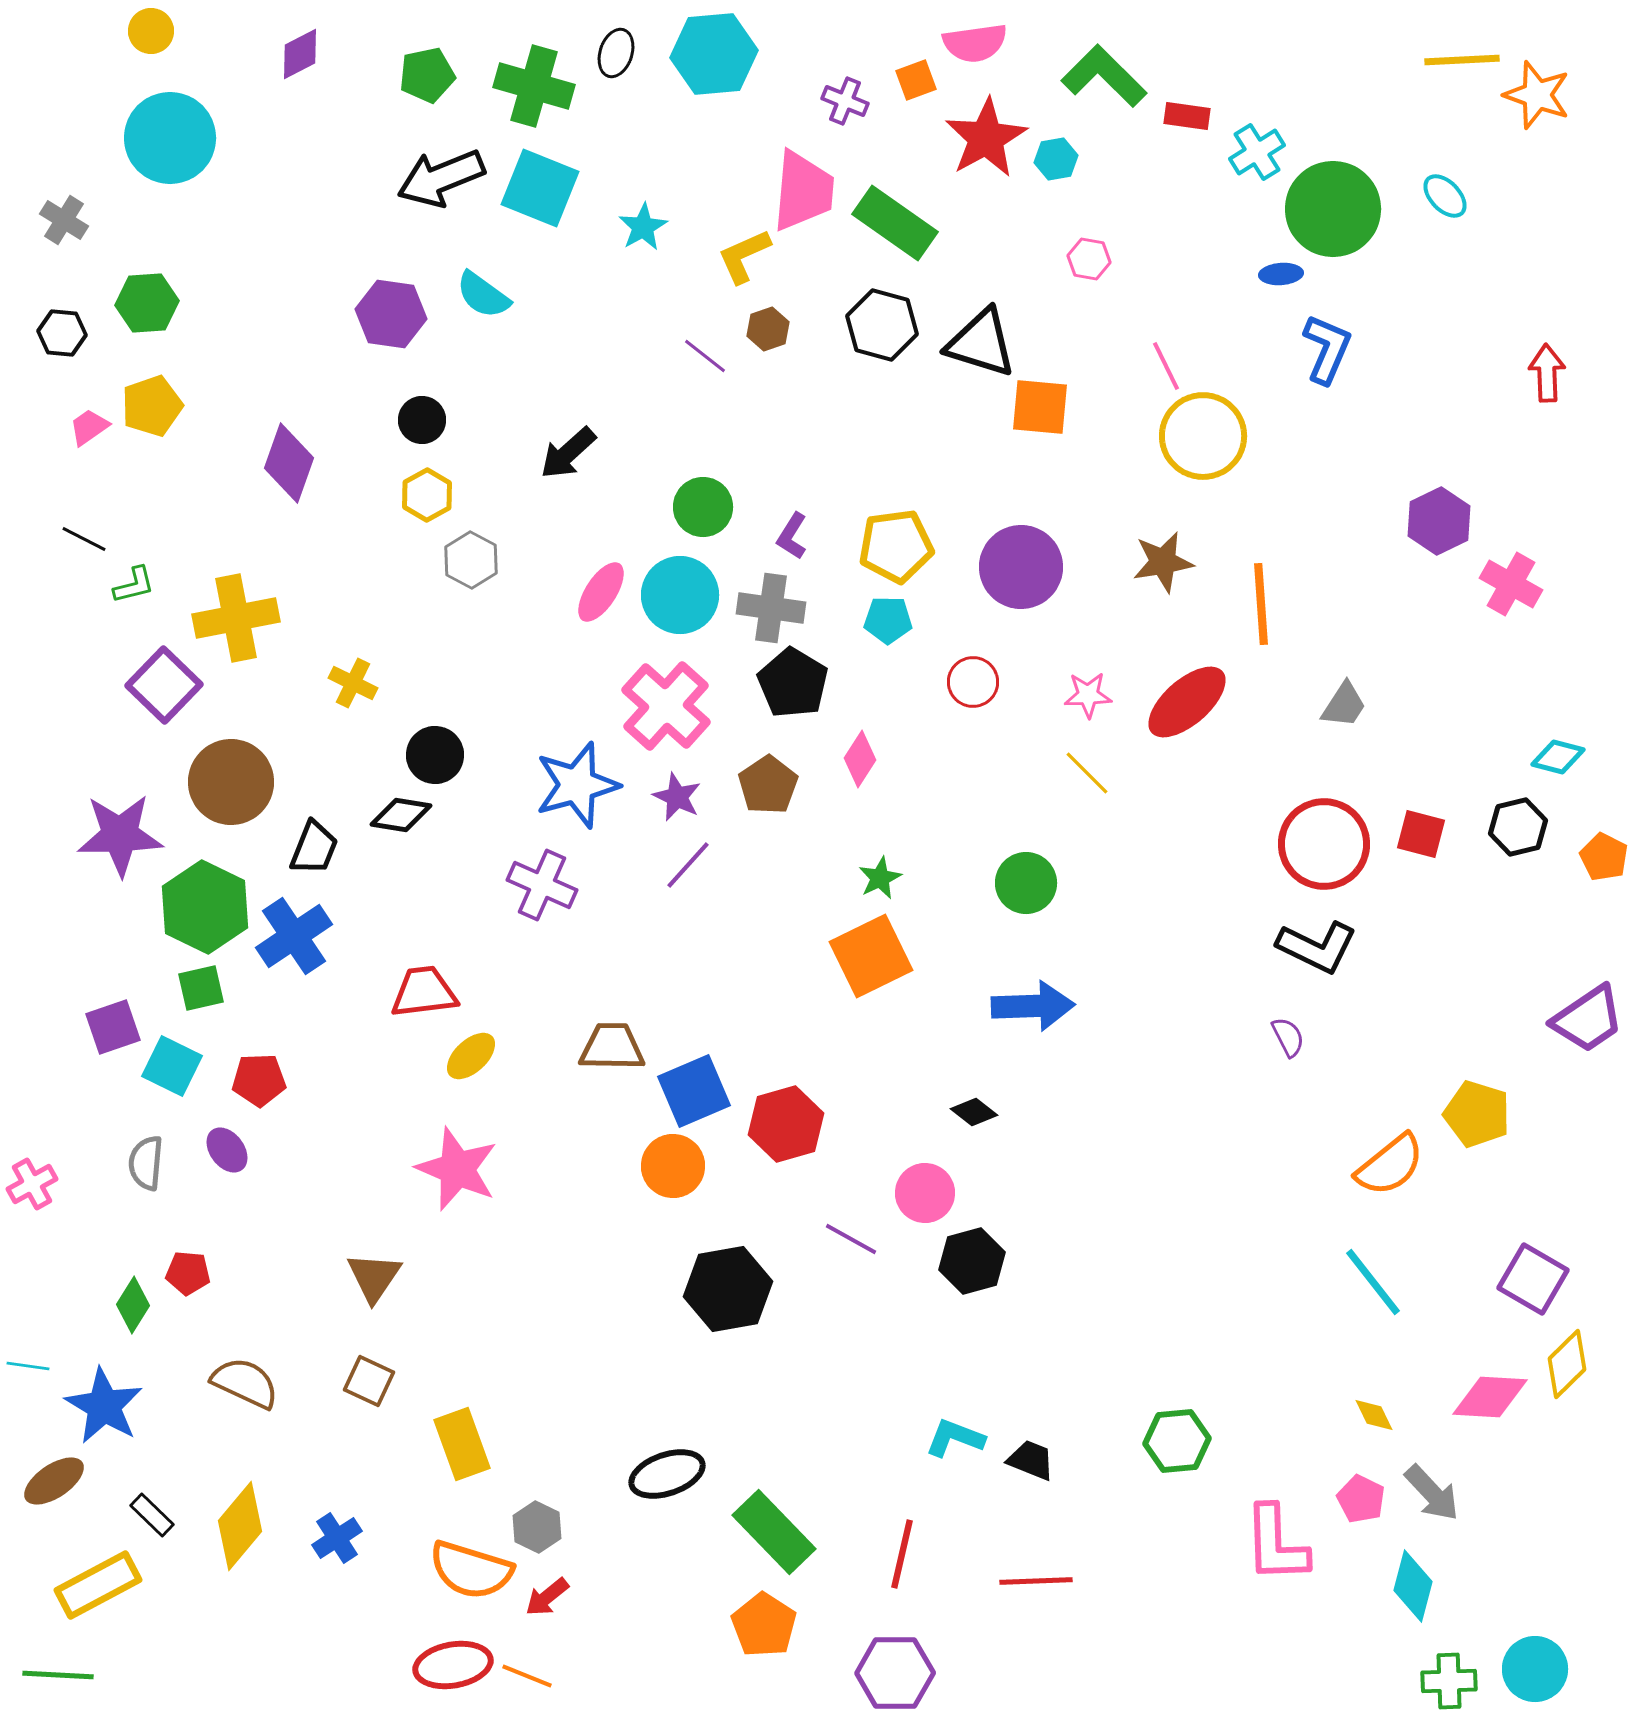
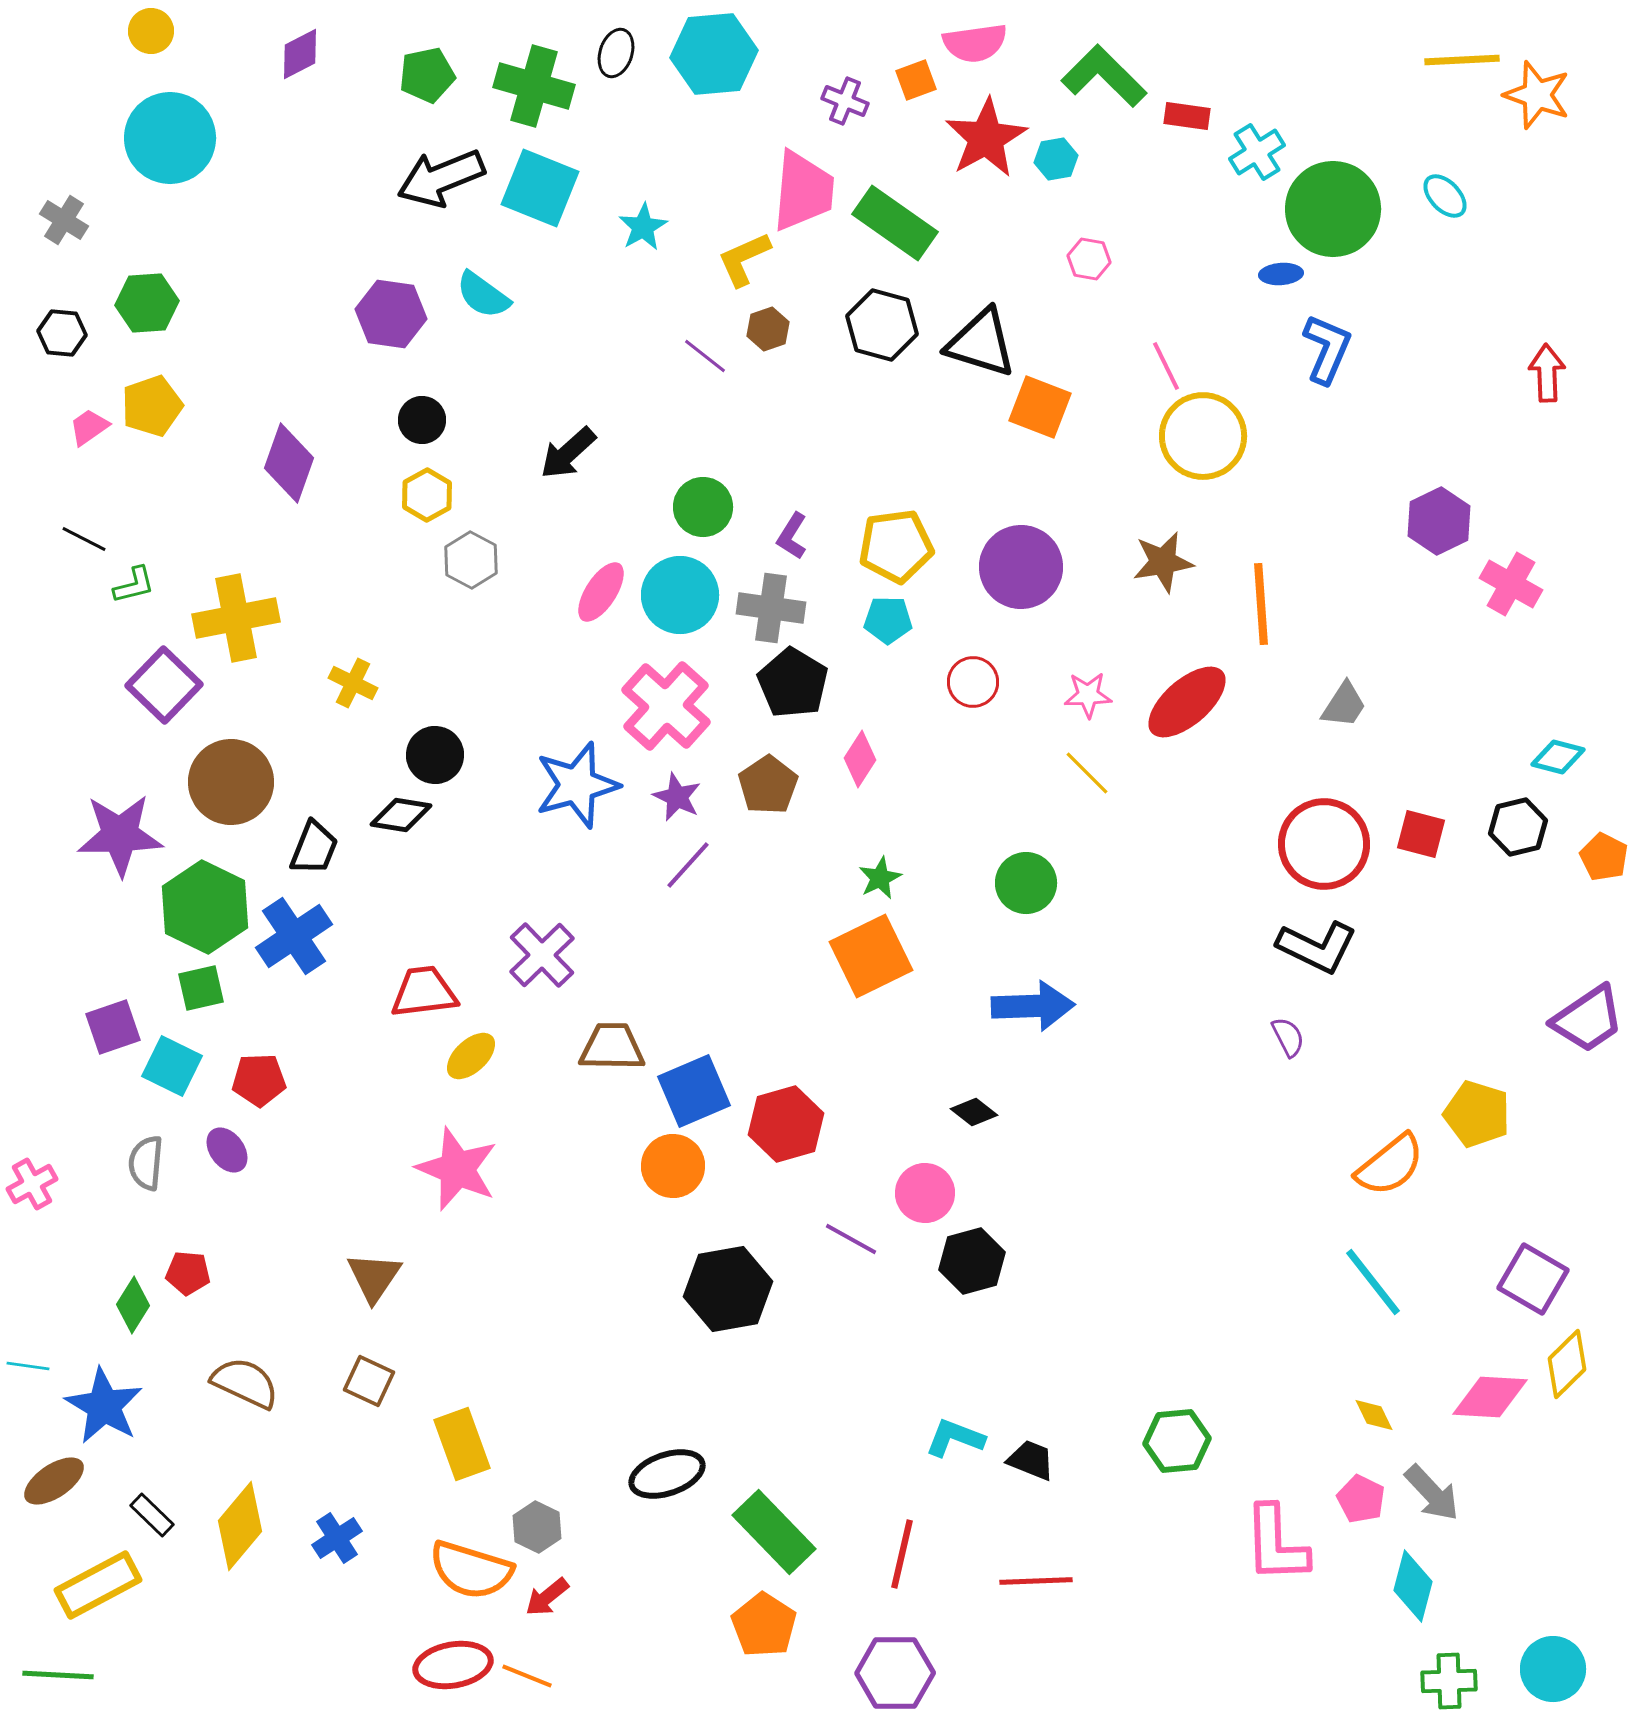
yellow L-shape at (744, 256): moved 3 px down
orange square at (1040, 407): rotated 16 degrees clockwise
purple cross at (542, 885): moved 70 px down; rotated 22 degrees clockwise
cyan circle at (1535, 1669): moved 18 px right
